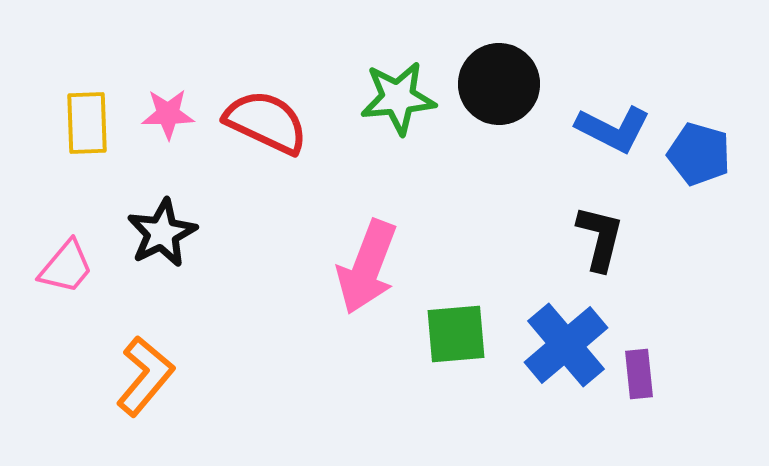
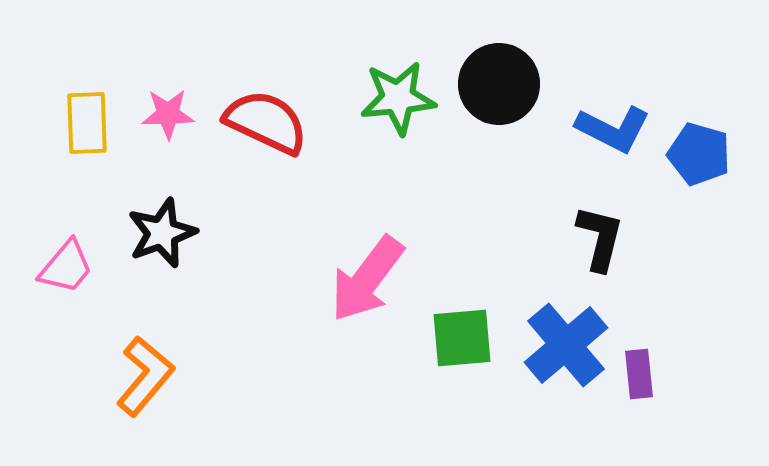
black star: rotated 6 degrees clockwise
pink arrow: moved 12 px down; rotated 16 degrees clockwise
green square: moved 6 px right, 4 px down
